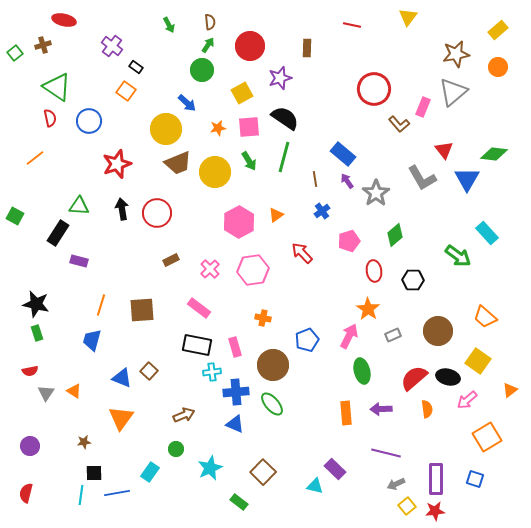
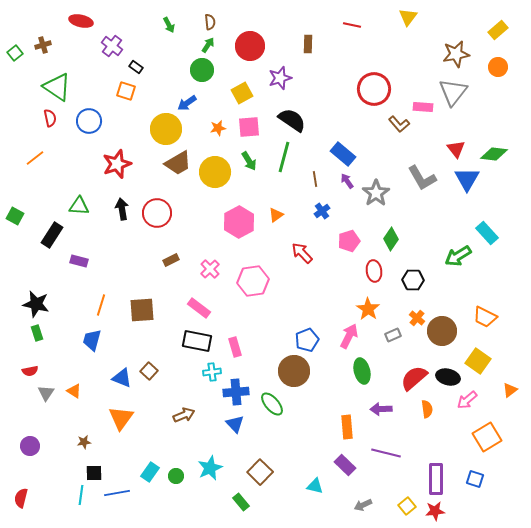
red ellipse at (64, 20): moved 17 px right, 1 px down
brown rectangle at (307, 48): moved 1 px right, 4 px up
orange square at (126, 91): rotated 18 degrees counterclockwise
gray triangle at (453, 92): rotated 12 degrees counterclockwise
blue arrow at (187, 103): rotated 102 degrees clockwise
pink rectangle at (423, 107): rotated 72 degrees clockwise
black semicircle at (285, 118): moved 7 px right, 2 px down
red triangle at (444, 150): moved 12 px right, 1 px up
brown trapezoid at (178, 163): rotated 8 degrees counterclockwise
black rectangle at (58, 233): moved 6 px left, 2 px down
green diamond at (395, 235): moved 4 px left, 4 px down; rotated 15 degrees counterclockwise
green arrow at (458, 256): rotated 112 degrees clockwise
pink hexagon at (253, 270): moved 11 px down
orange trapezoid at (485, 317): rotated 15 degrees counterclockwise
orange cross at (263, 318): moved 154 px right; rotated 28 degrees clockwise
brown circle at (438, 331): moved 4 px right
black rectangle at (197, 345): moved 4 px up
brown circle at (273, 365): moved 21 px right, 6 px down
orange rectangle at (346, 413): moved 1 px right, 14 px down
blue triangle at (235, 424): rotated 24 degrees clockwise
green circle at (176, 449): moved 27 px down
purple rectangle at (335, 469): moved 10 px right, 4 px up
brown square at (263, 472): moved 3 px left
gray arrow at (396, 484): moved 33 px left, 21 px down
red semicircle at (26, 493): moved 5 px left, 5 px down
green rectangle at (239, 502): moved 2 px right; rotated 12 degrees clockwise
